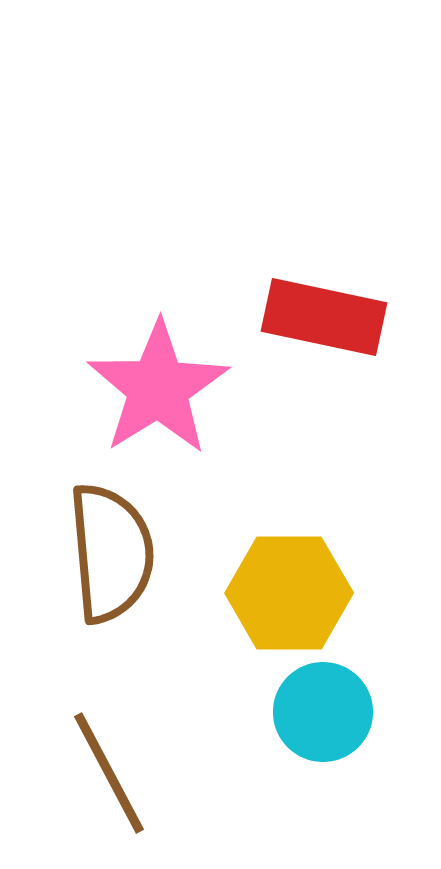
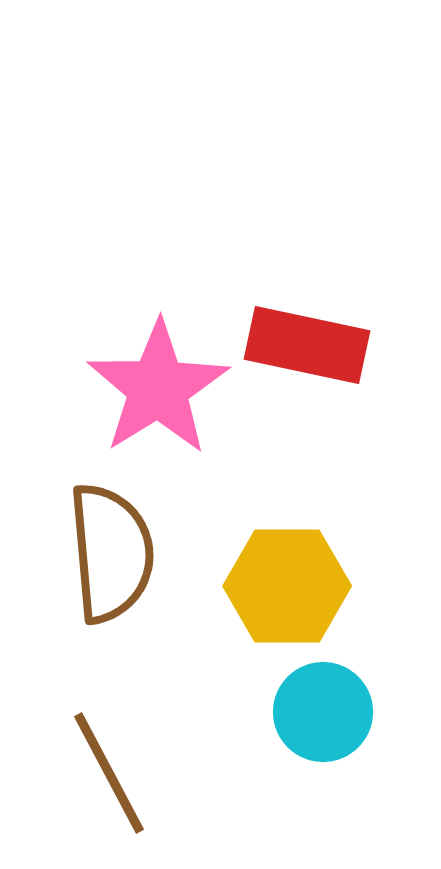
red rectangle: moved 17 px left, 28 px down
yellow hexagon: moved 2 px left, 7 px up
